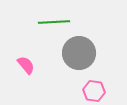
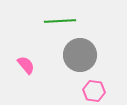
green line: moved 6 px right, 1 px up
gray circle: moved 1 px right, 2 px down
